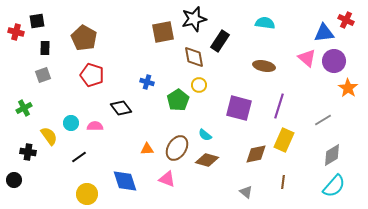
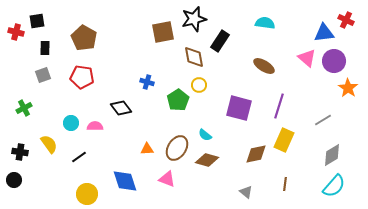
brown ellipse at (264, 66): rotated 20 degrees clockwise
red pentagon at (92, 75): moved 10 px left, 2 px down; rotated 10 degrees counterclockwise
yellow semicircle at (49, 136): moved 8 px down
black cross at (28, 152): moved 8 px left
brown line at (283, 182): moved 2 px right, 2 px down
